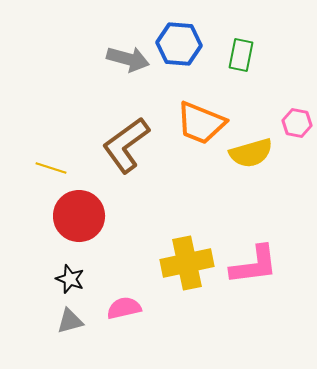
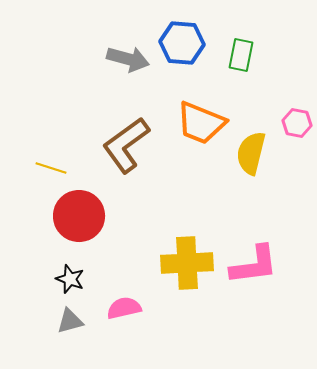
blue hexagon: moved 3 px right, 1 px up
yellow semicircle: rotated 120 degrees clockwise
yellow cross: rotated 9 degrees clockwise
